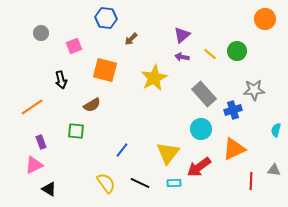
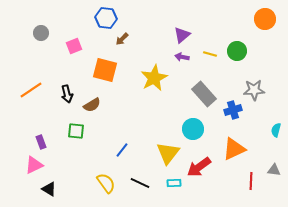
brown arrow: moved 9 px left
yellow line: rotated 24 degrees counterclockwise
black arrow: moved 6 px right, 14 px down
orange line: moved 1 px left, 17 px up
cyan circle: moved 8 px left
